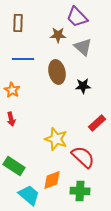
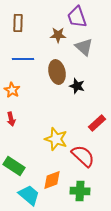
purple trapezoid: rotated 25 degrees clockwise
gray triangle: moved 1 px right
black star: moved 6 px left; rotated 21 degrees clockwise
red semicircle: moved 1 px up
